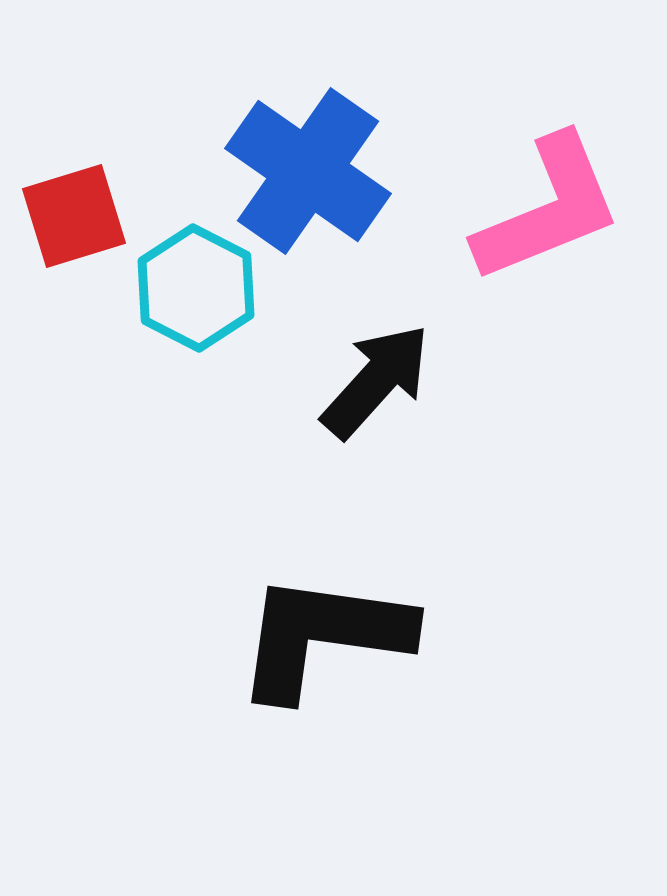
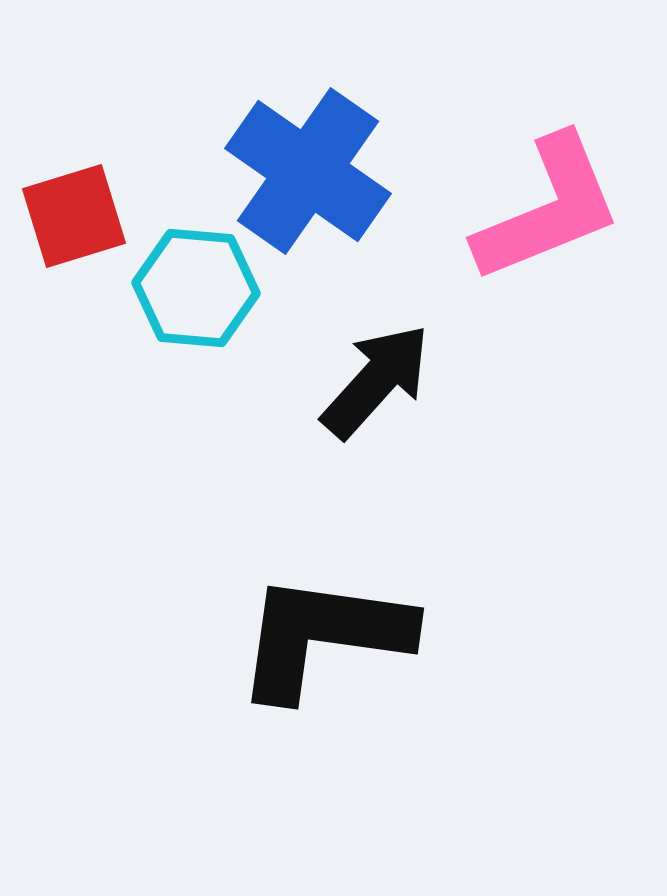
cyan hexagon: rotated 22 degrees counterclockwise
